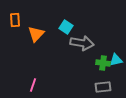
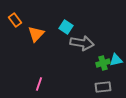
orange rectangle: rotated 32 degrees counterclockwise
green cross: rotated 24 degrees counterclockwise
pink line: moved 6 px right, 1 px up
